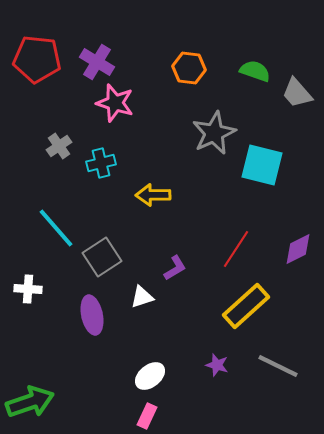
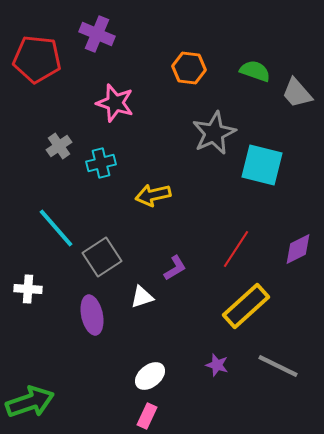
purple cross: moved 28 px up; rotated 8 degrees counterclockwise
yellow arrow: rotated 12 degrees counterclockwise
